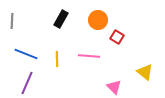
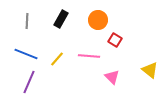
gray line: moved 15 px right
red square: moved 2 px left, 3 px down
yellow line: rotated 42 degrees clockwise
yellow triangle: moved 5 px right, 2 px up
purple line: moved 2 px right, 1 px up
pink triangle: moved 2 px left, 10 px up
